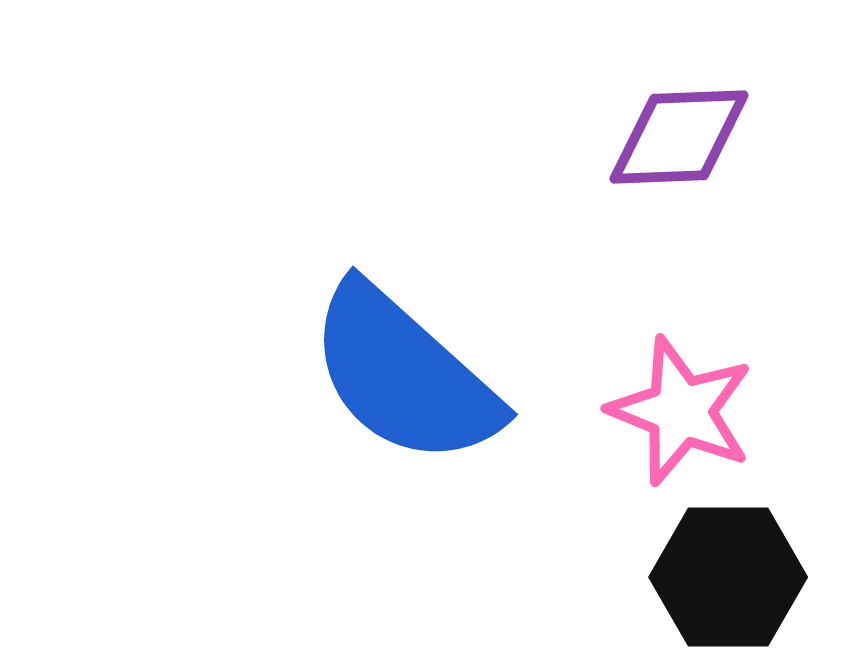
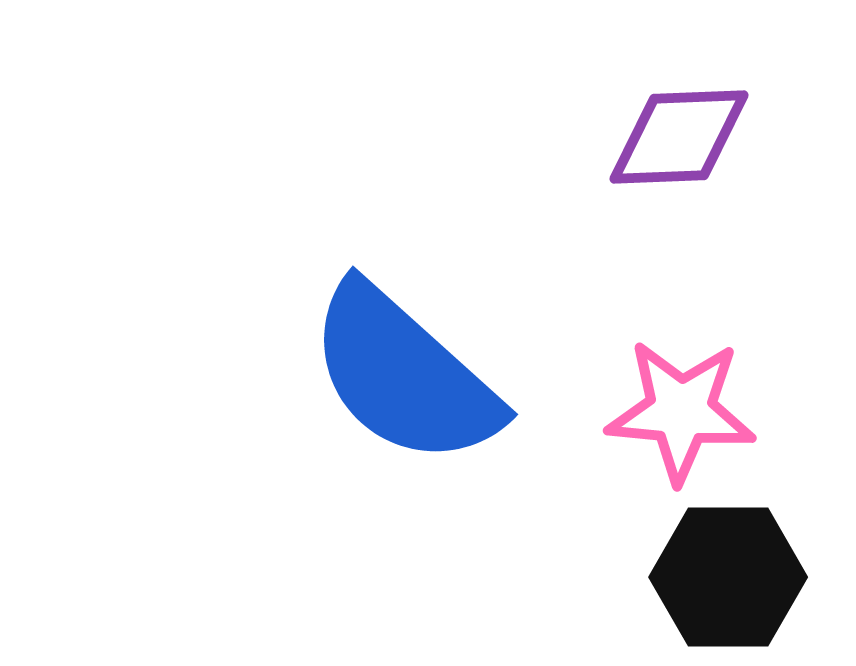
pink star: rotated 17 degrees counterclockwise
